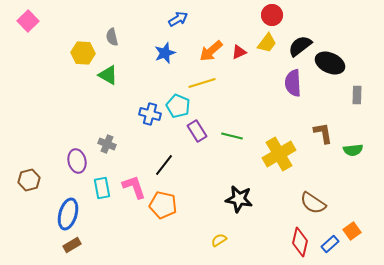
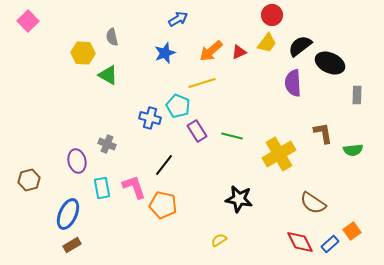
blue cross: moved 4 px down
blue ellipse: rotated 8 degrees clockwise
red diamond: rotated 40 degrees counterclockwise
